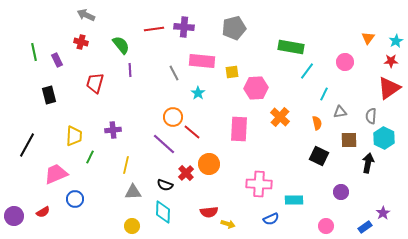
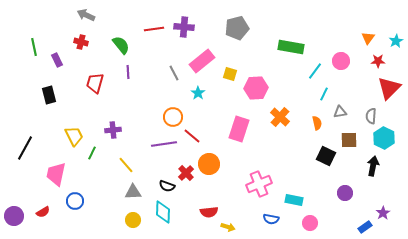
gray pentagon at (234, 28): moved 3 px right
green line at (34, 52): moved 5 px up
pink rectangle at (202, 61): rotated 45 degrees counterclockwise
red star at (391, 61): moved 13 px left
pink circle at (345, 62): moved 4 px left, 1 px up
purple line at (130, 70): moved 2 px left, 2 px down
cyan line at (307, 71): moved 8 px right
yellow square at (232, 72): moved 2 px left, 2 px down; rotated 24 degrees clockwise
red triangle at (389, 88): rotated 10 degrees counterclockwise
pink rectangle at (239, 129): rotated 15 degrees clockwise
red line at (192, 132): moved 4 px down
yellow trapezoid at (74, 136): rotated 30 degrees counterclockwise
purple line at (164, 144): rotated 50 degrees counterclockwise
black line at (27, 145): moved 2 px left, 3 px down
black square at (319, 156): moved 7 px right
green line at (90, 157): moved 2 px right, 4 px up
black arrow at (368, 163): moved 5 px right, 3 px down
yellow line at (126, 165): rotated 54 degrees counterclockwise
pink trapezoid at (56, 174): rotated 55 degrees counterclockwise
pink cross at (259, 184): rotated 25 degrees counterclockwise
black semicircle at (165, 185): moved 2 px right, 1 px down
purple circle at (341, 192): moved 4 px right, 1 px down
blue circle at (75, 199): moved 2 px down
cyan rectangle at (294, 200): rotated 12 degrees clockwise
blue semicircle at (271, 219): rotated 35 degrees clockwise
yellow arrow at (228, 224): moved 3 px down
yellow circle at (132, 226): moved 1 px right, 6 px up
pink circle at (326, 226): moved 16 px left, 3 px up
